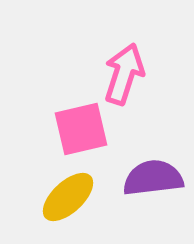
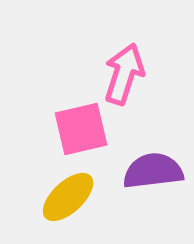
purple semicircle: moved 7 px up
